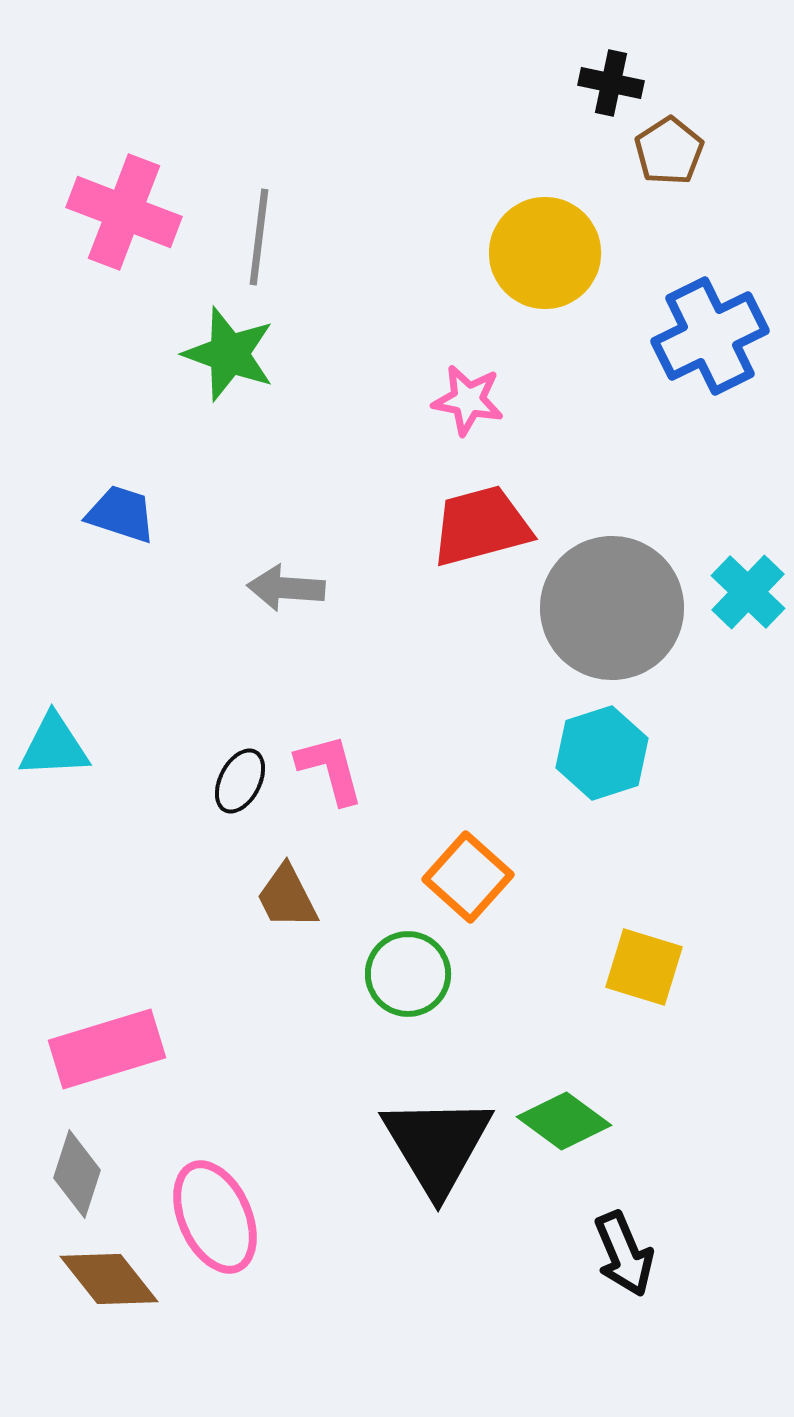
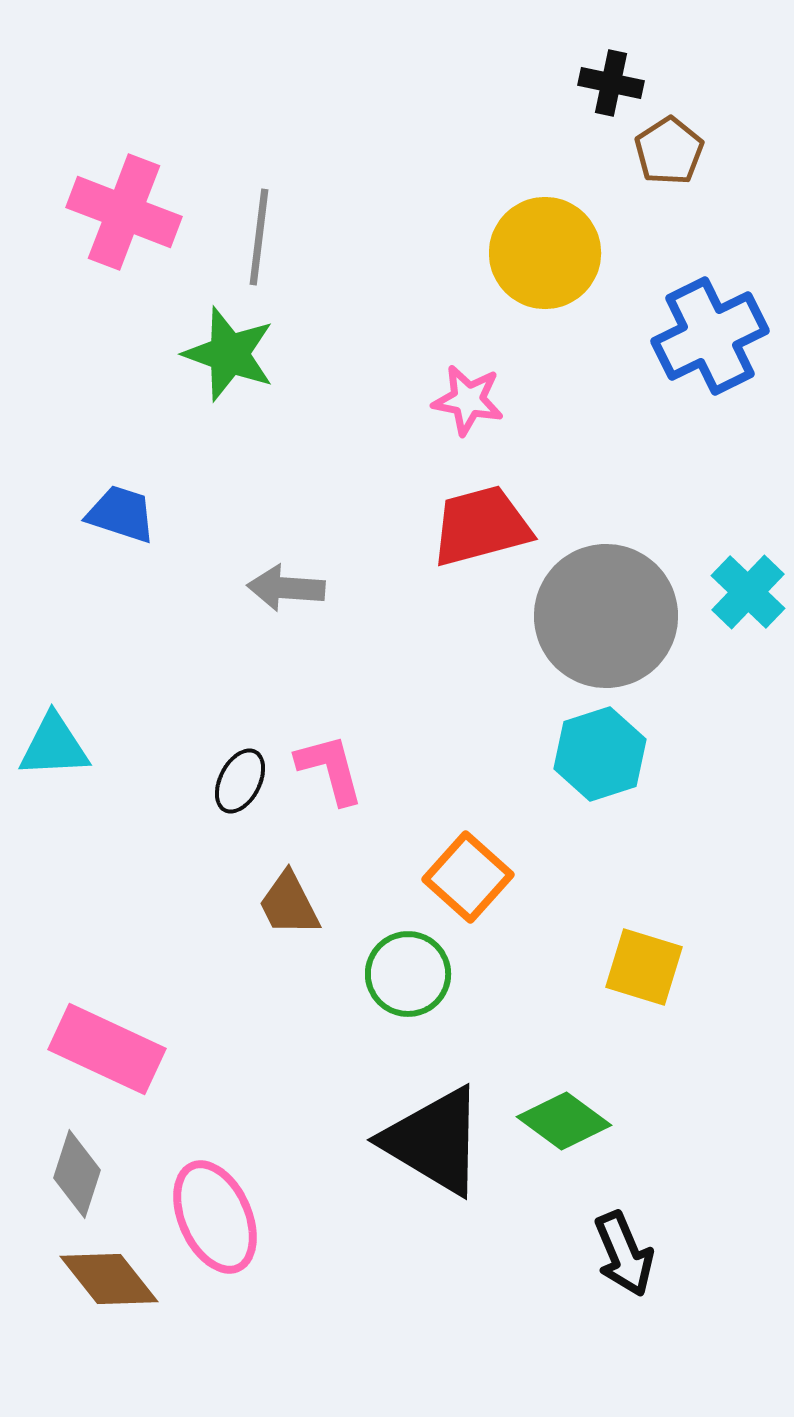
gray circle: moved 6 px left, 8 px down
cyan hexagon: moved 2 px left, 1 px down
brown trapezoid: moved 2 px right, 7 px down
pink rectangle: rotated 42 degrees clockwise
black triangle: moved 3 px left, 4 px up; rotated 28 degrees counterclockwise
